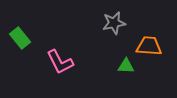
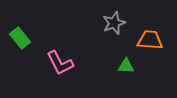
gray star: rotated 10 degrees counterclockwise
orange trapezoid: moved 1 px right, 6 px up
pink L-shape: moved 1 px down
